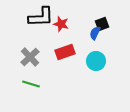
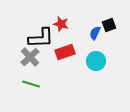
black L-shape: moved 21 px down
black square: moved 7 px right, 1 px down
